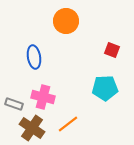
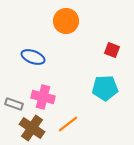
blue ellipse: moved 1 px left; rotated 60 degrees counterclockwise
